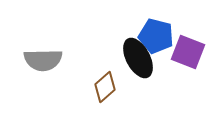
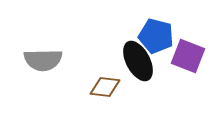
purple square: moved 4 px down
black ellipse: moved 3 px down
brown diamond: rotated 48 degrees clockwise
